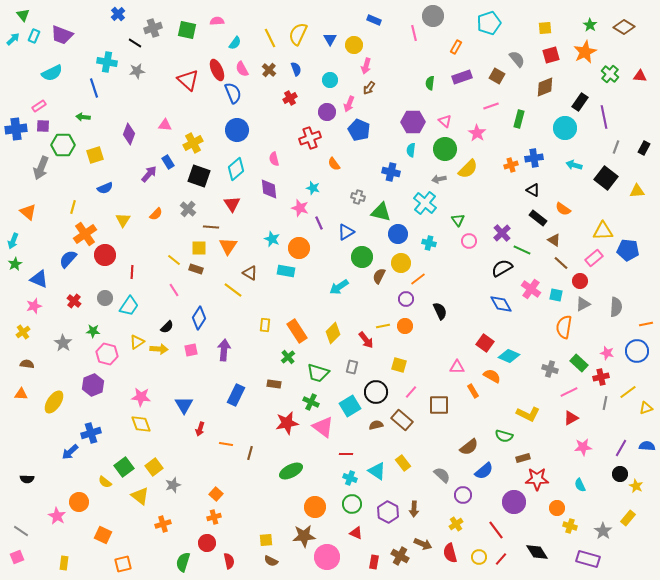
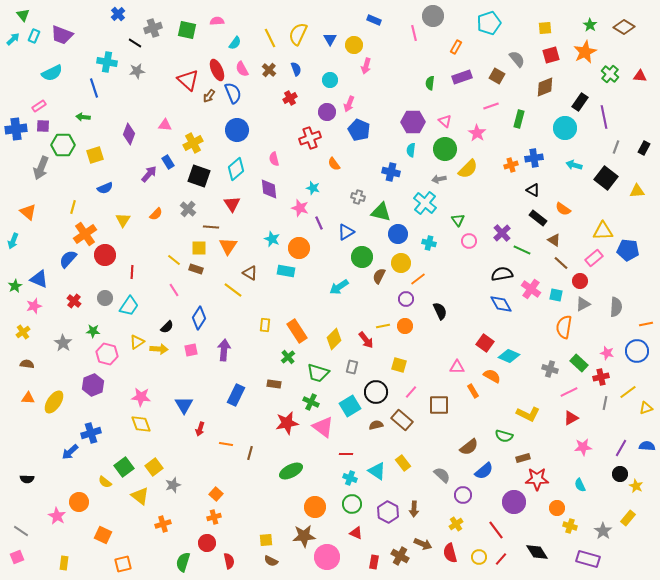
brown arrow at (369, 88): moved 160 px left, 8 px down
green star at (15, 264): moved 22 px down
black semicircle at (502, 268): moved 6 px down; rotated 20 degrees clockwise
yellow diamond at (333, 333): moved 1 px right, 6 px down
orange triangle at (21, 394): moved 7 px right, 4 px down
